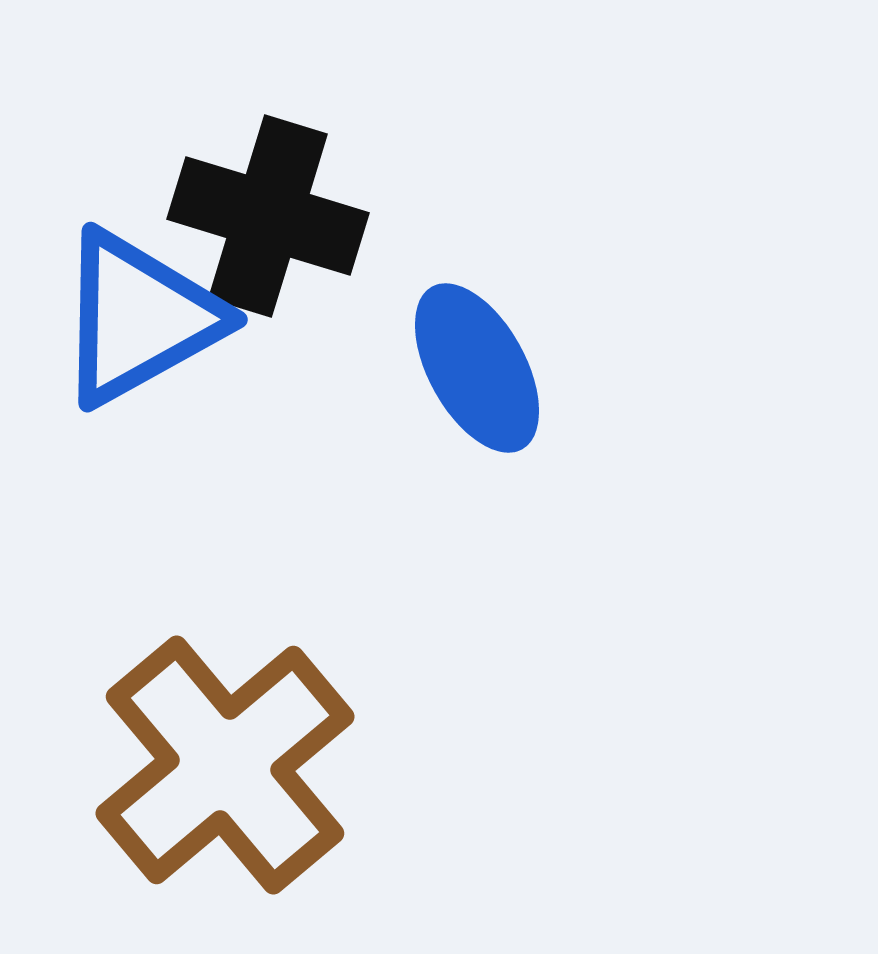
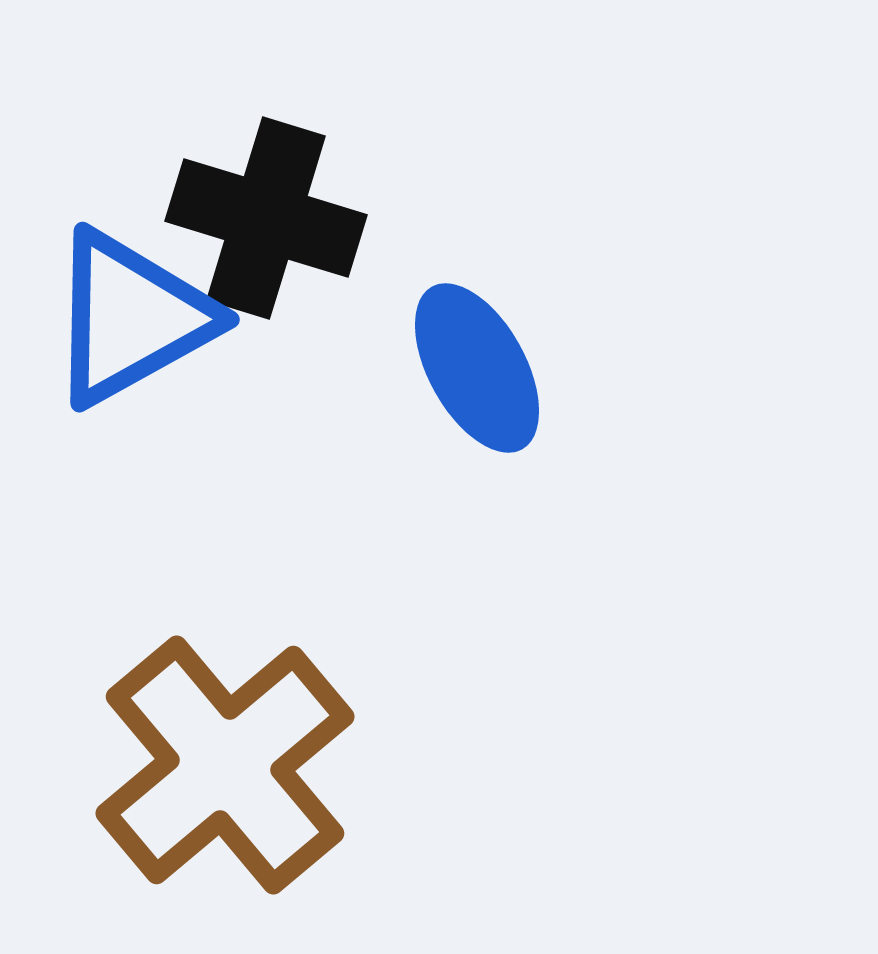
black cross: moved 2 px left, 2 px down
blue triangle: moved 8 px left
